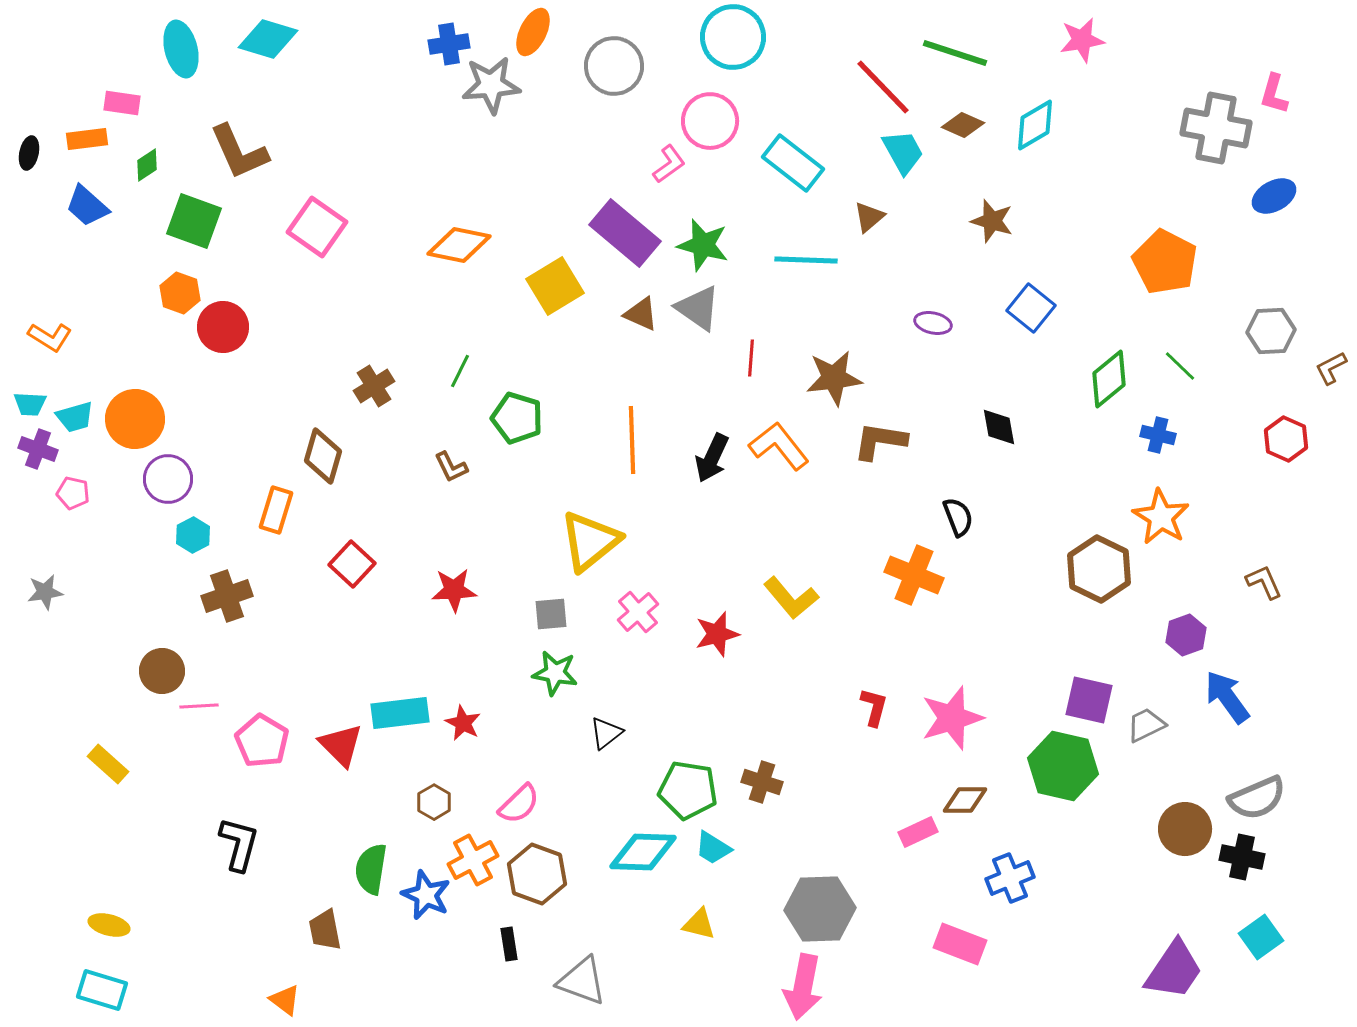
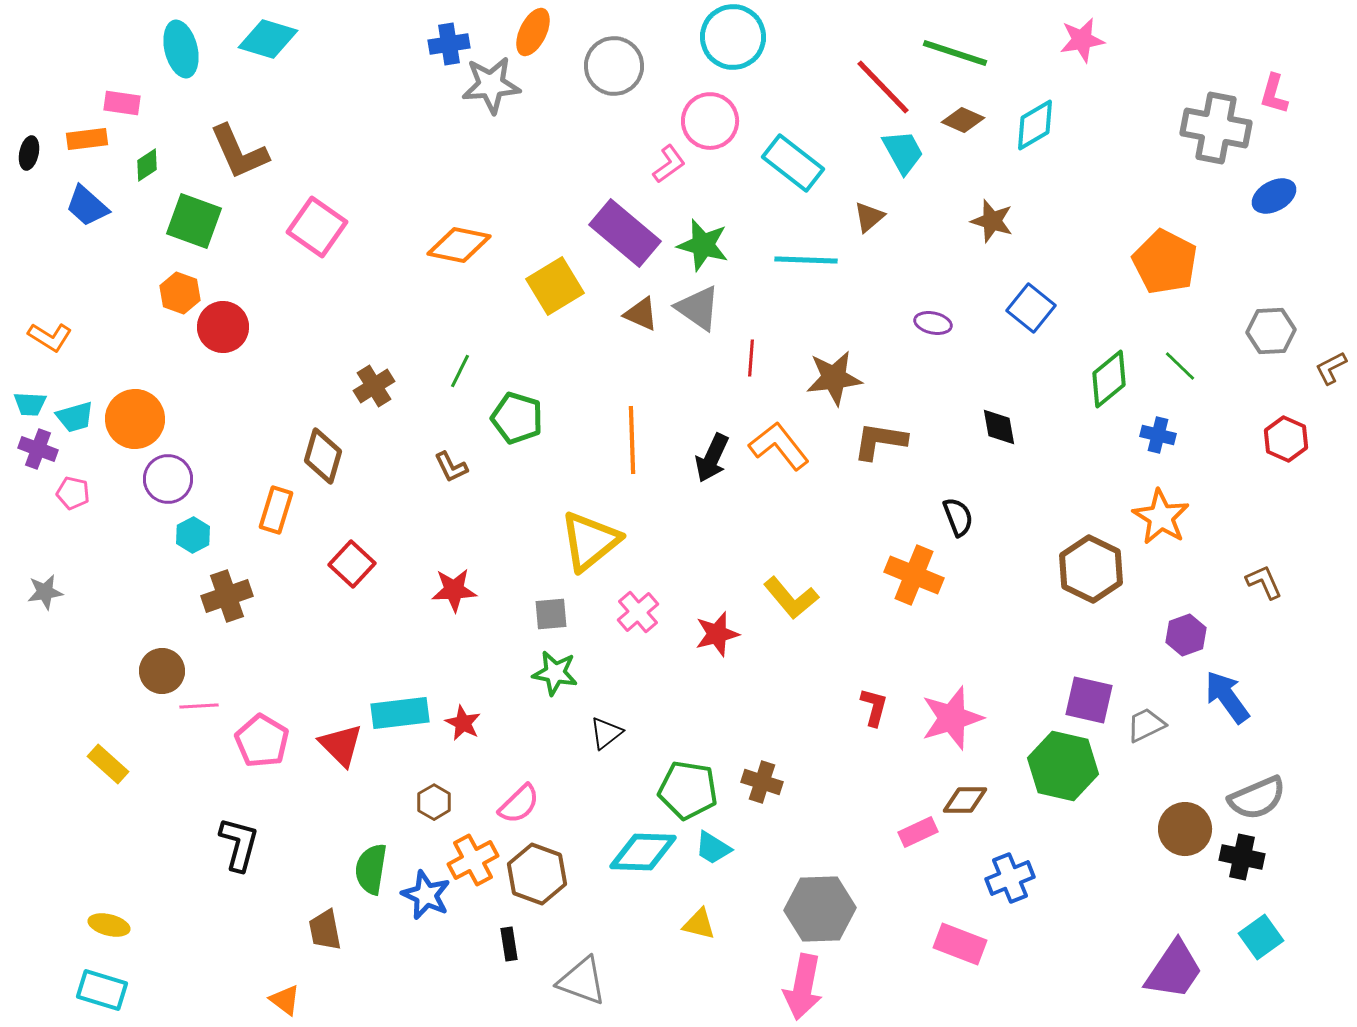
brown diamond at (963, 125): moved 5 px up
brown hexagon at (1099, 569): moved 8 px left
